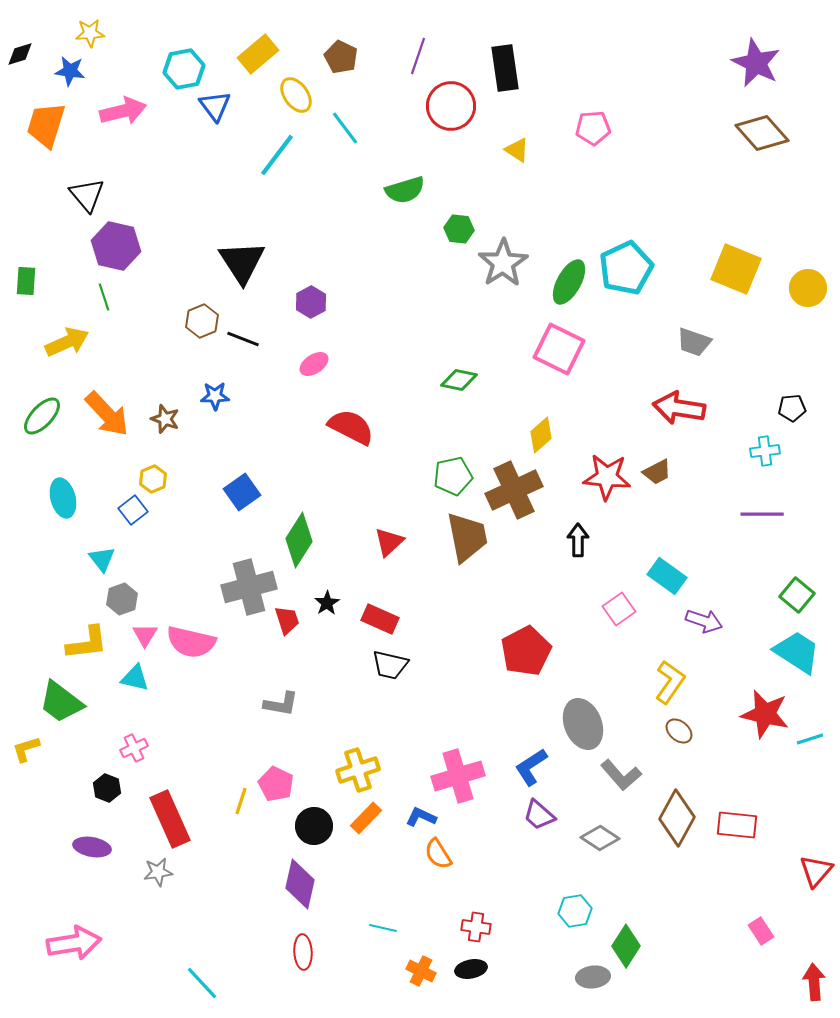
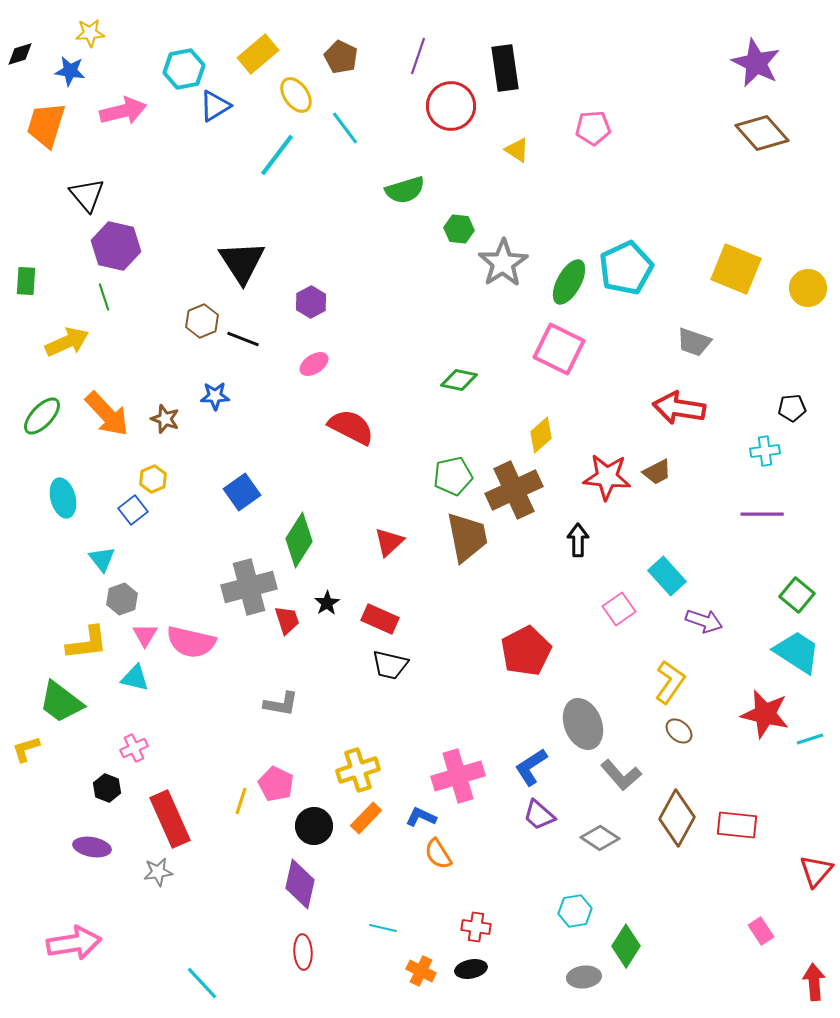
blue triangle at (215, 106): rotated 36 degrees clockwise
cyan rectangle at (667, 576): rotated 12 degrees clockwise
gray ellipse at (593, 977): moved 9 px left
